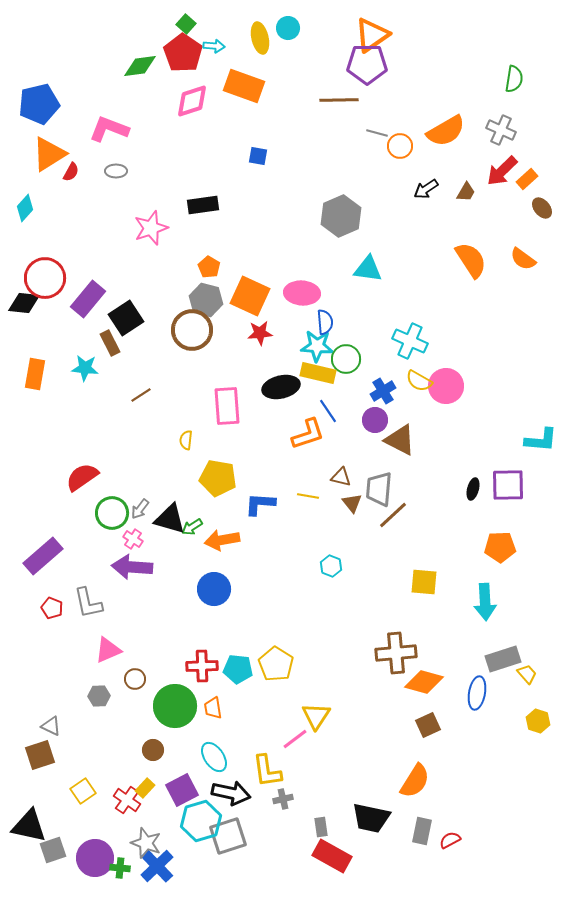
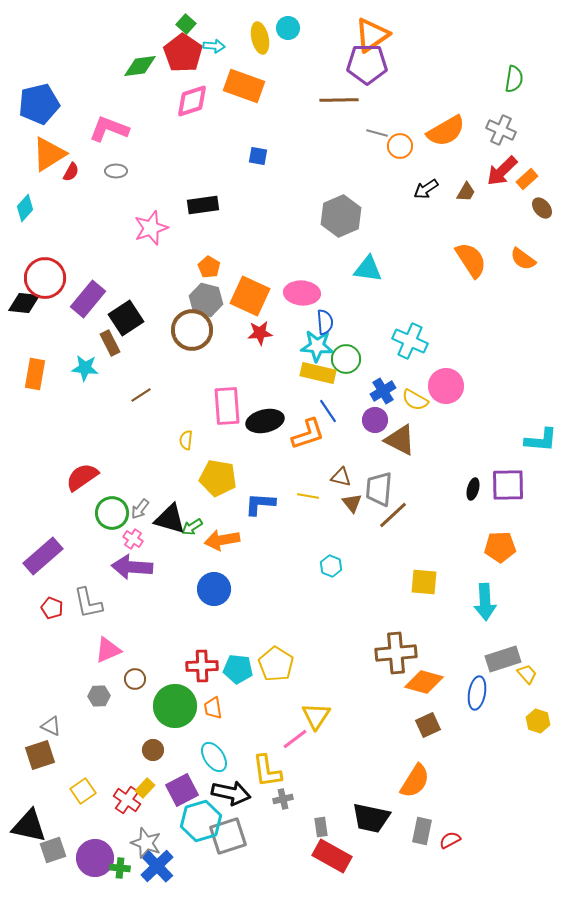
yellow semicircle at (419, 381): moved 4 px left, 19 px down
black ellipse at (281, 387): moved 16 px left, 34 px down
